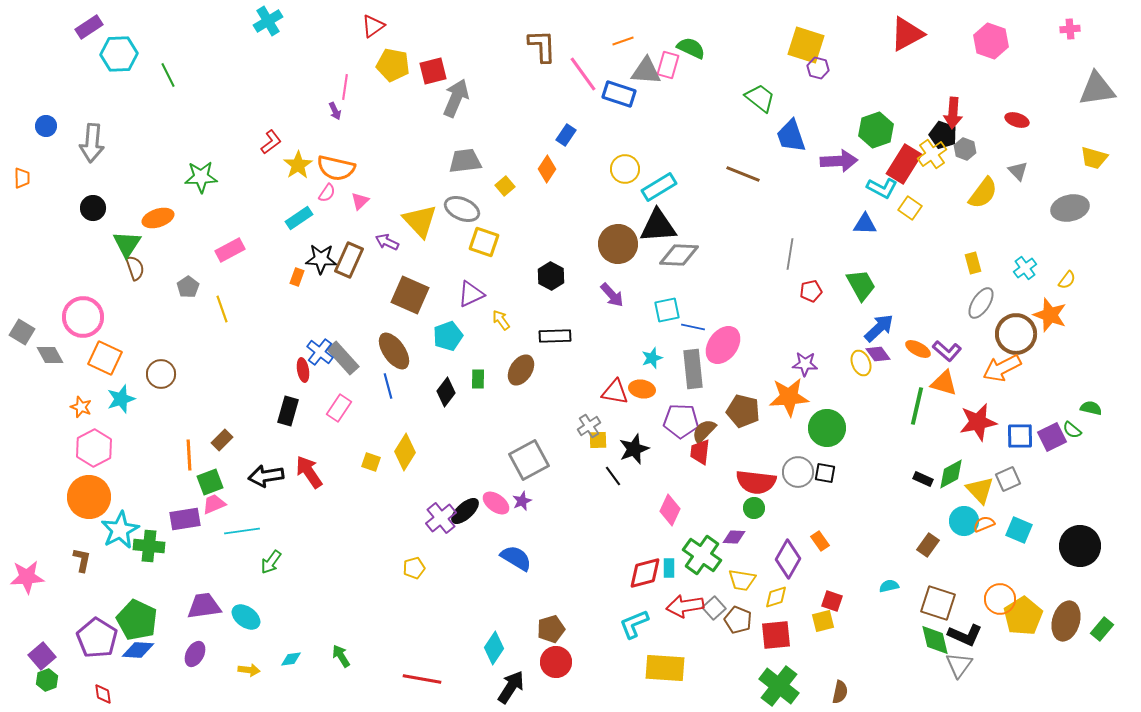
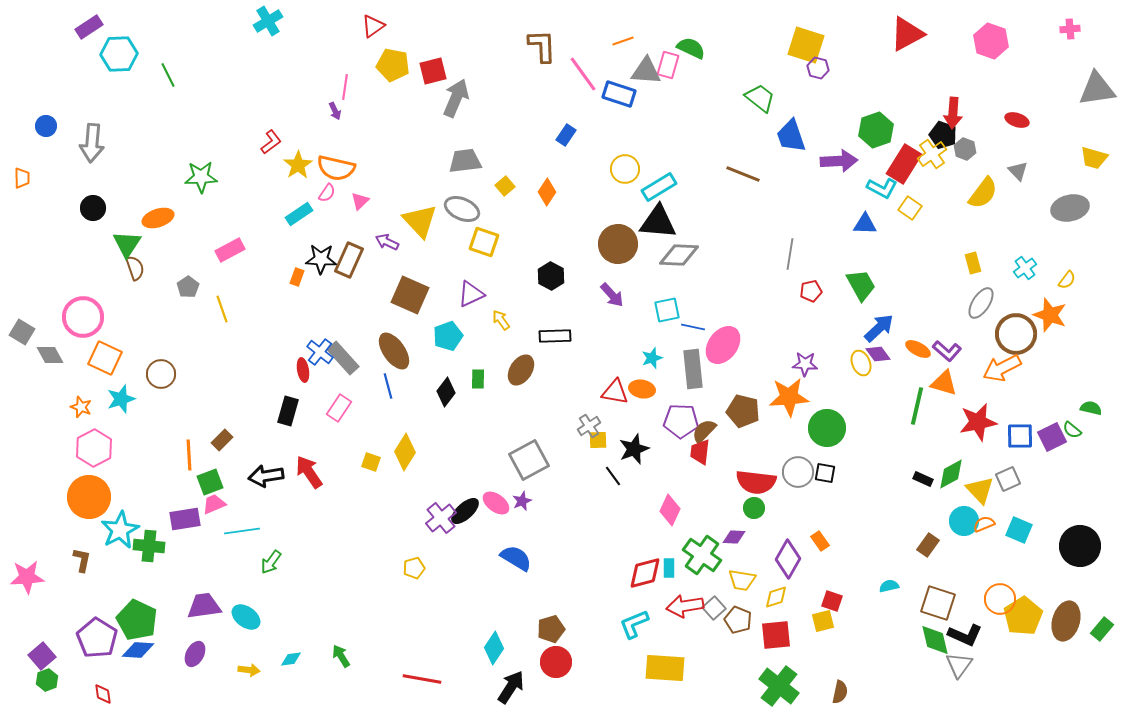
orange diamond at (547, 169): moved 23 px down
cyan rectangle at (299, 218): moved 4 px up
black triangle at (658, 226): moved 4 px up; rotated 9 degrees clockwise
